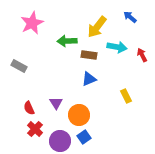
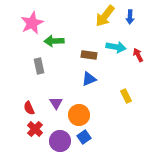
blue arrow: rotated 128 degrees counterclockwise
yellow arrow: moved 8 px right, 11 px up
green arrow: moved 13 px left
cyan arrow: moved 1 px left
red arrow: moved 4 px left
gray rectangle: moved 20 px right; rotated 49 degrees clockwise
